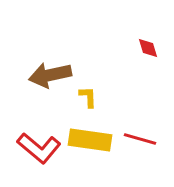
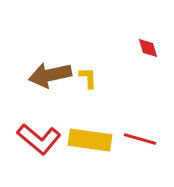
yellow L-shape: moved 19 px up
red L-shape: moved 9 px up
